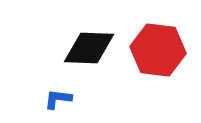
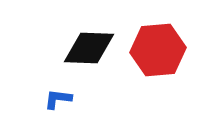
red hexagon: rotated 12 degrees counterclockwise
